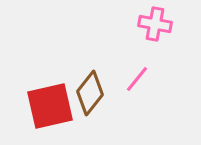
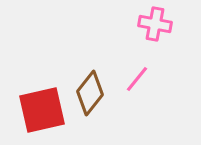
red square: moved 8 px left, 4 px down
